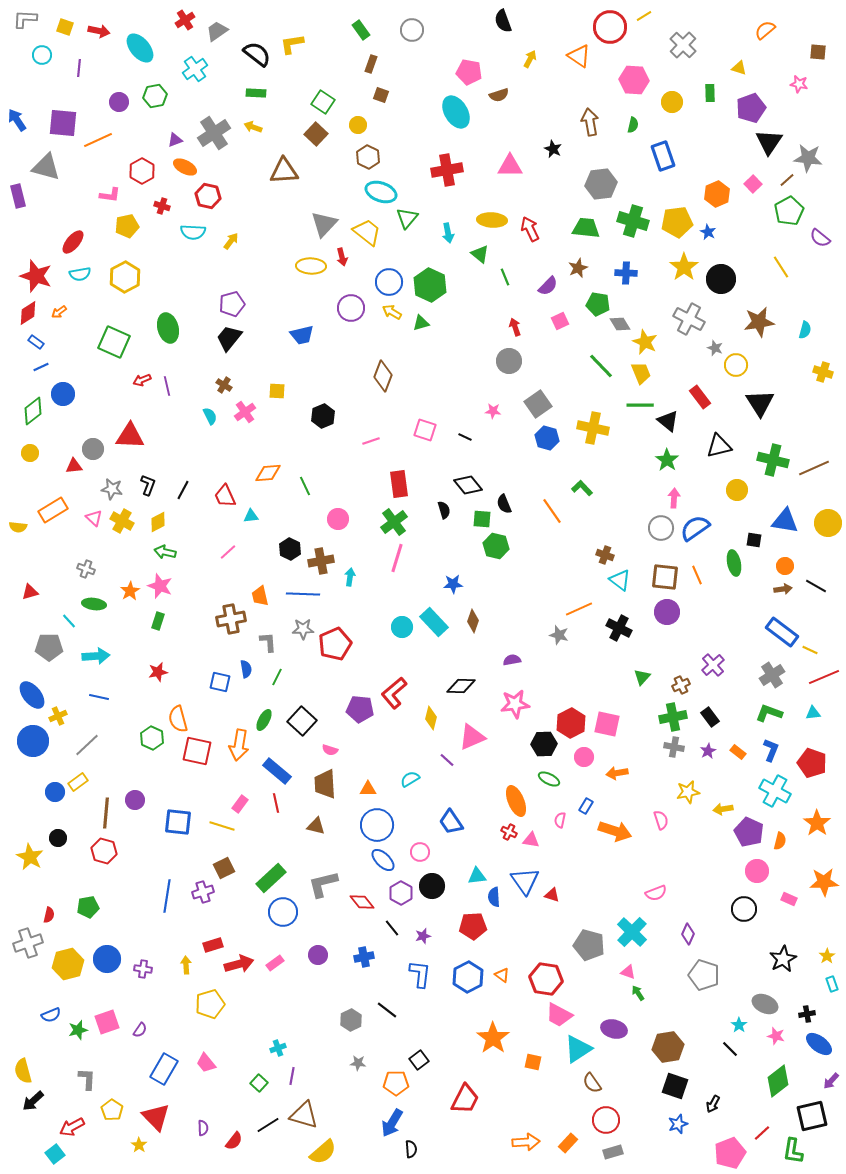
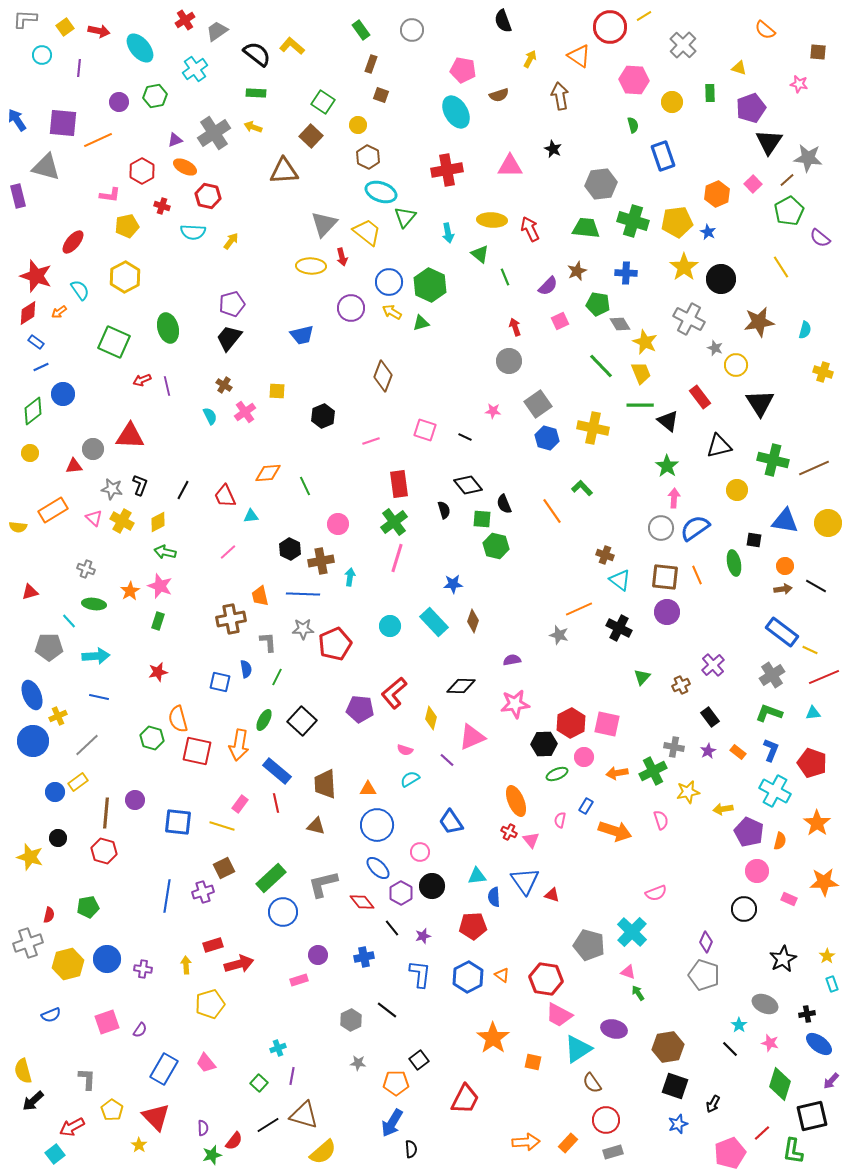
yellow square at (65, 27): rotated 36 degrees clockwise
orange semicircle at (765, 30): rotated 100 degrees counterclockwise
yellow L-shape at (292, 44): moved 2 px down; rotated 50 degrees clockwise
pink pentagon at (469, 72): moved 6 px left, 2 px up
brown arrow at (590, 122): moved 30 px left, 26 px up
green semicircle at (633, 125): rotated 28 degrees counterclockwise
brown square at (316, 134): moved 5 px left, 2 px down
green triangle at (407, 218): moved 2 px left, 1 px up
brown star at (578, 268): moved 1 px left, 3 px down
cyan semicircle at (80, 274): moved 16 px down; rotated 115 degrees counterclockwise
green star at (667, 460): moved 6 px down
black L-shape at (148, 485): moved 8 px left
pink circle at (338, 519): moved 5 px down
cyan circle at (402, 627): moved 12 px left, 1 px up
blue ellipse at (32, 695): rotated 16 degrees clockwise
green cross at (673, 717): moved 20 px left, 54 px down; rotated 16 degrees counterclockwise
green hexagon at (152, 738): rotated 10 degrees counterclockwise
pink semicircle at (330, 750): moved 75 px right
green ellipse at (549, 779): moved 8 px right, 5 px up; rotated 50 degrees counterclockwise
pink triangle at (531, 840): rotated 42 degrees clockwise
yellow star at (30, 857): rotated 12 degrees counterclockwise
blue ellipse at (383, 860): moved 5 px left, 8 px down
purple diamond at (688, 934): moved 18 px right, 8 px down
pink rectangle at (275, 963): moved 24 px right, 17 px down; rotated 18 degrees clockwise
green star at (78, 1030): moved 134 px right, 125 px down
pink star at (776, 1036): moved 6 px left, 7 px down
green diamond at (778, 1081): moved 2 px right, 3 px down; rotated 36 degrees counterclockwise
